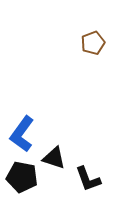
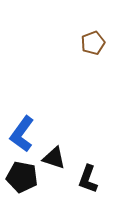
black L-shape: rotated 40 degrees clockwise
